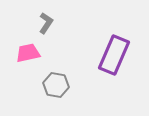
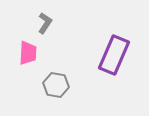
gray L-shape: moved 1 px left
pink trapezoid: rotated 105 degrees clockwise
